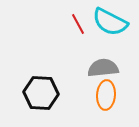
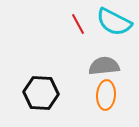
cyan semicircle: moved 4 px right
gray semicircle: moved 1 px right, 2 px up
